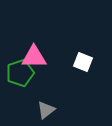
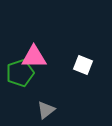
white square: moved 3 px down
